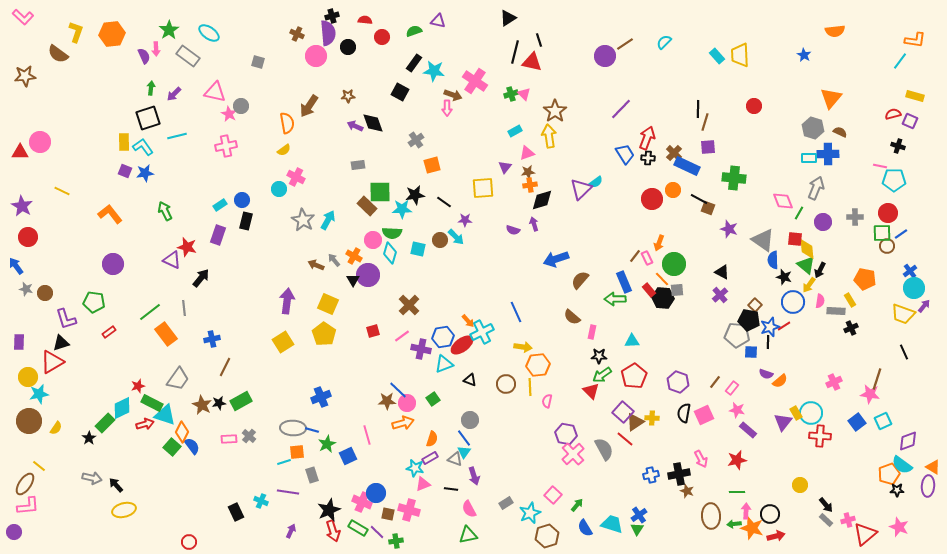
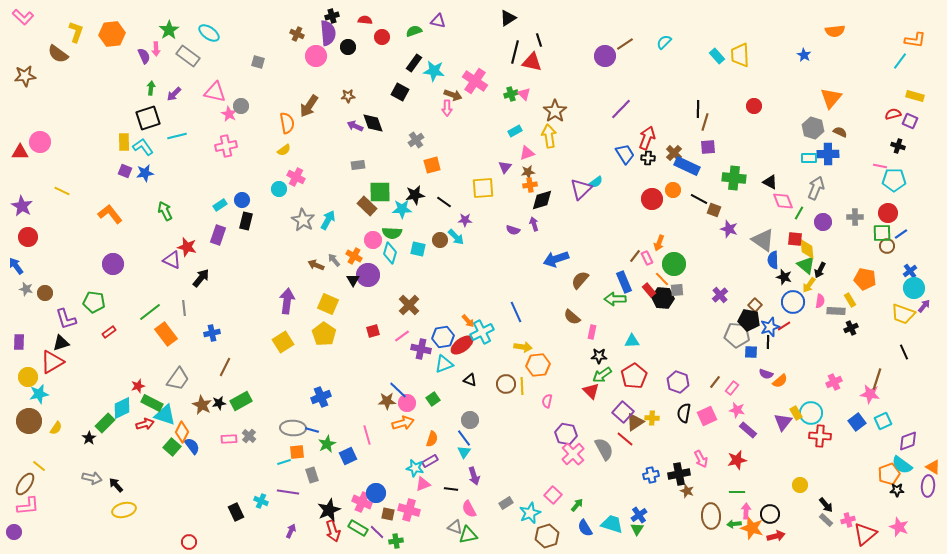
brown square at (708, 208): moved 6 px right, 2 px down
black triangle at (722, 272): moved 48 px right, 90 px up
blue cross at (212, 339): moved 6 px up
yellow line at (530, 387): moved 8 px left, 1 px up
pink square at (704, 415): moved 3 px right, 1 px down
purple rectangle at (430, 458): moved 3 px down
gray triangle at (455, 459): moved 68 px down
